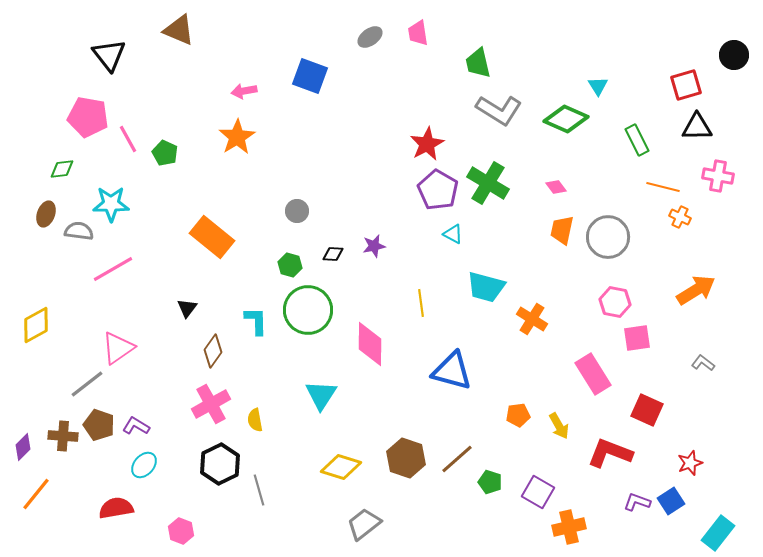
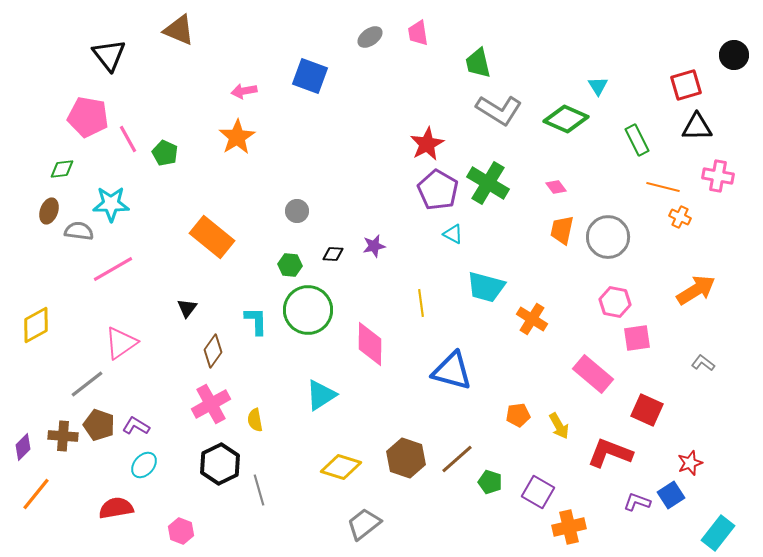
brown ellipse at (46, 214): moved 3 px right, 3 px up
green hexagon at (290, 265): rotated 10 degrees counterclockwise
pink triangle at (118, 348): moved 3 px right, 5 px up
pink rectangle at (593, 374): rotated 18 degrees counterclockwise
cyan triangle at (321, 395): rotated 24 degrees clockwise
blue square at (671, 501): moved 6 px up
